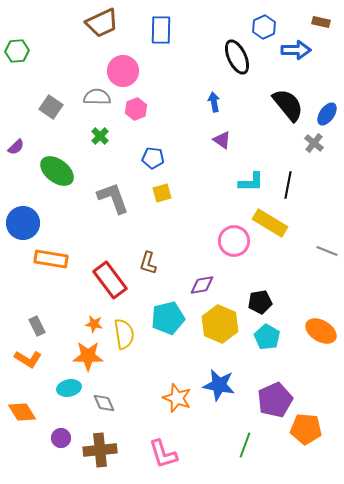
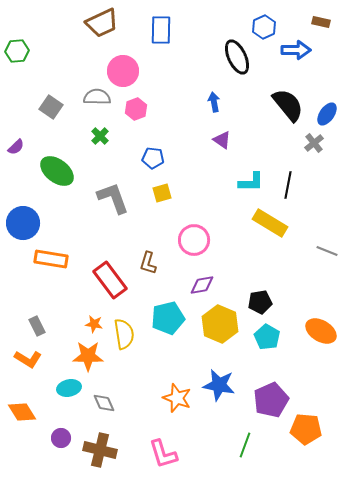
gray cross at (314, 143): rotated 12 degrees clockwise
pink circle at (234, 241): moved 40 px left, 1 px up
purple pentagon at (275, 400): moved 4 px left
brown cross at (100, 450): rotated 20 degrees clockwise
